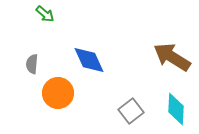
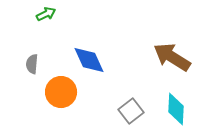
green arrow: moved 1 px right; rotated 66 degrees counterclockwise
orange circle: moved 3 px right, 1 px up
